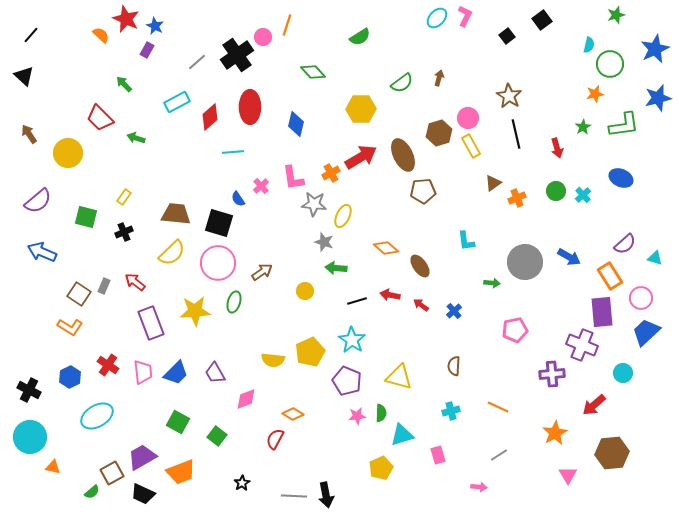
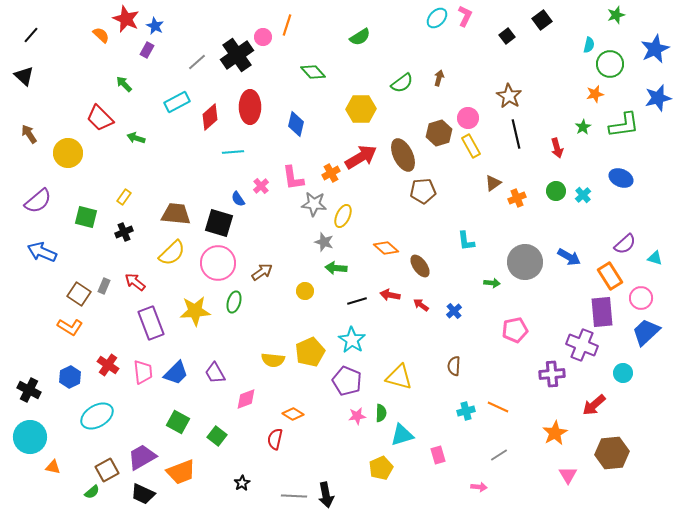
cyan cross at (451, 411): moved 15 px right
red semicircle at (275, 439): rotated 15 degrees counterclockwise
brown square at (112, 473): moved 5 px left, 3 px up
